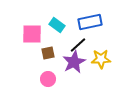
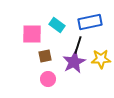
black line: rotated 30 degrees counterclockwise
brown square: moved 3 px left, 3 px down
